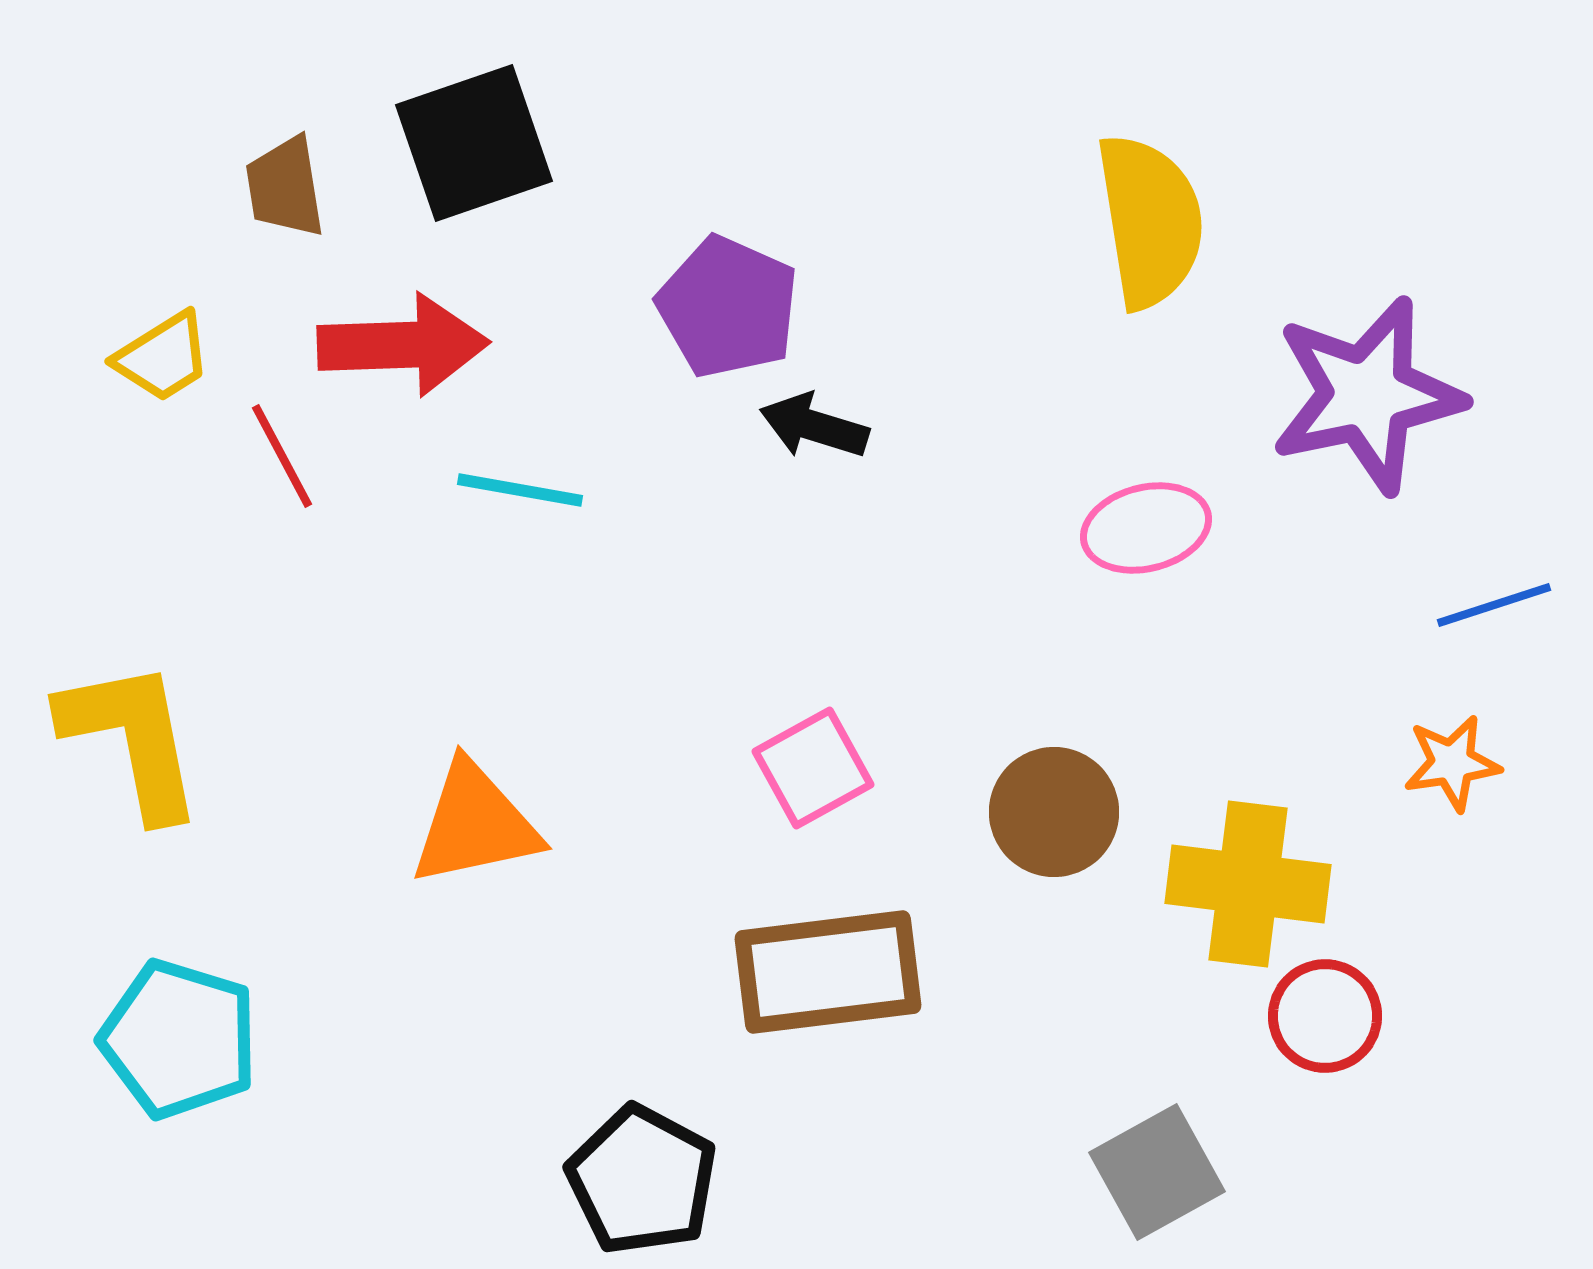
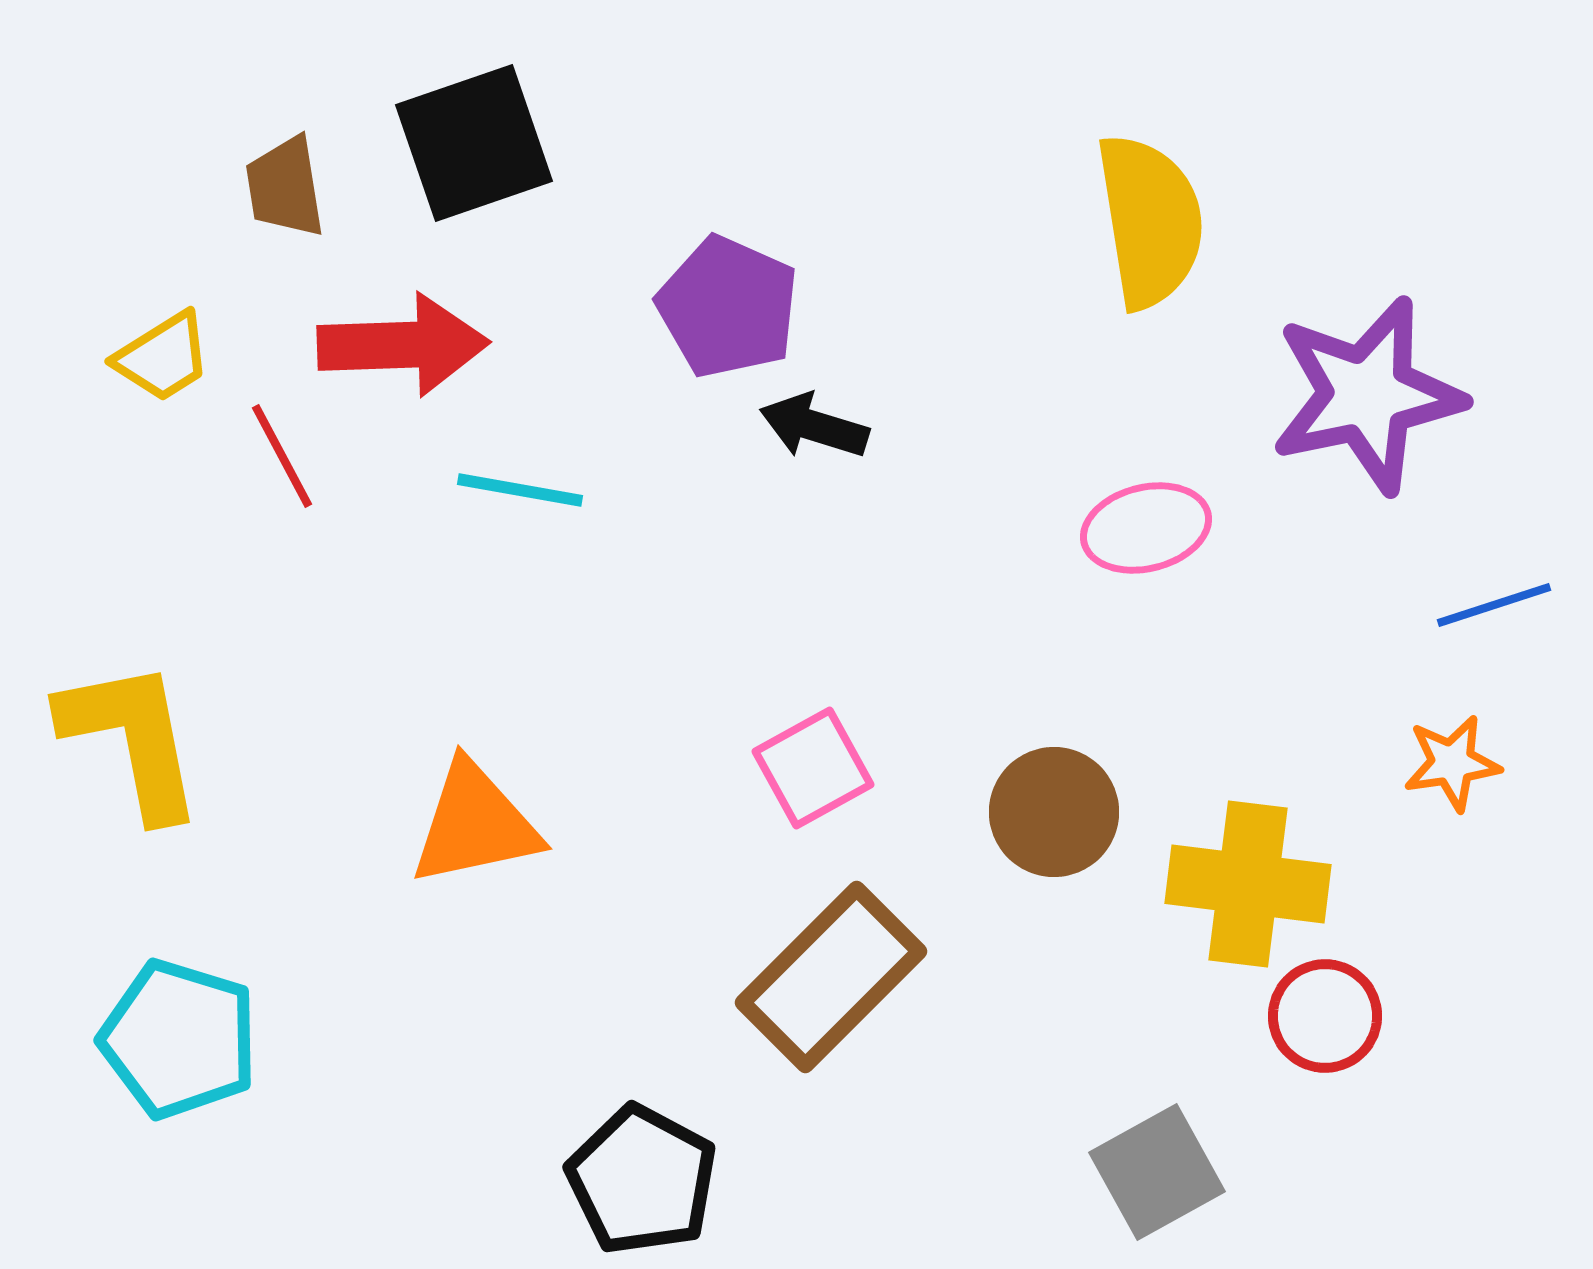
brown rectangle: moved 3 px right, 5 px down; rotated 38 degrees counterclockwise
